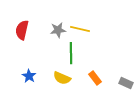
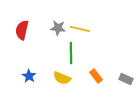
gray star: moved 2 px up; rotated 14 degrees clockwise
orange rectangle: moved 1 px right, 2 px up
gray rectangle: moved 4 px up
